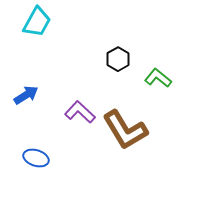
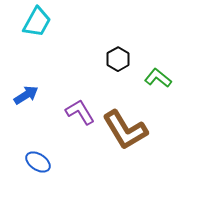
purple L-shape: rotated 16 degrees clockwise
blue ellipse: moved 2 px right, 4 px down; rotated 15 degrees clockwise
